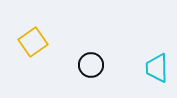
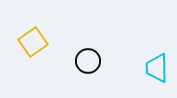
black circle: moved 3 px left, 4 px up
